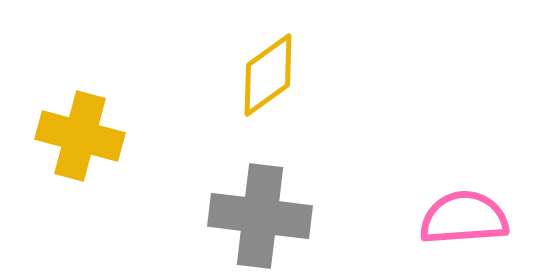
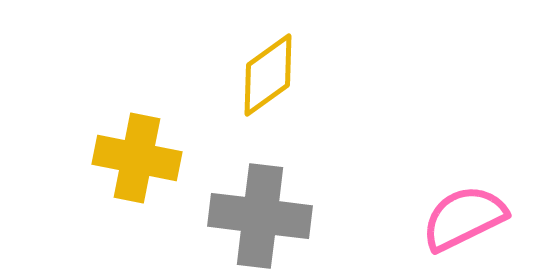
yellow cross: moved 57 px right, 22 px down; rotated 4 degrees counterclockwise
pink semicircle: rotated 22 degrees counterclockwise
